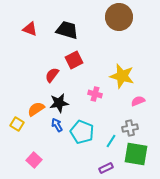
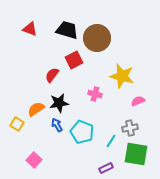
brown circle: moved 22 px left, 21 px down
